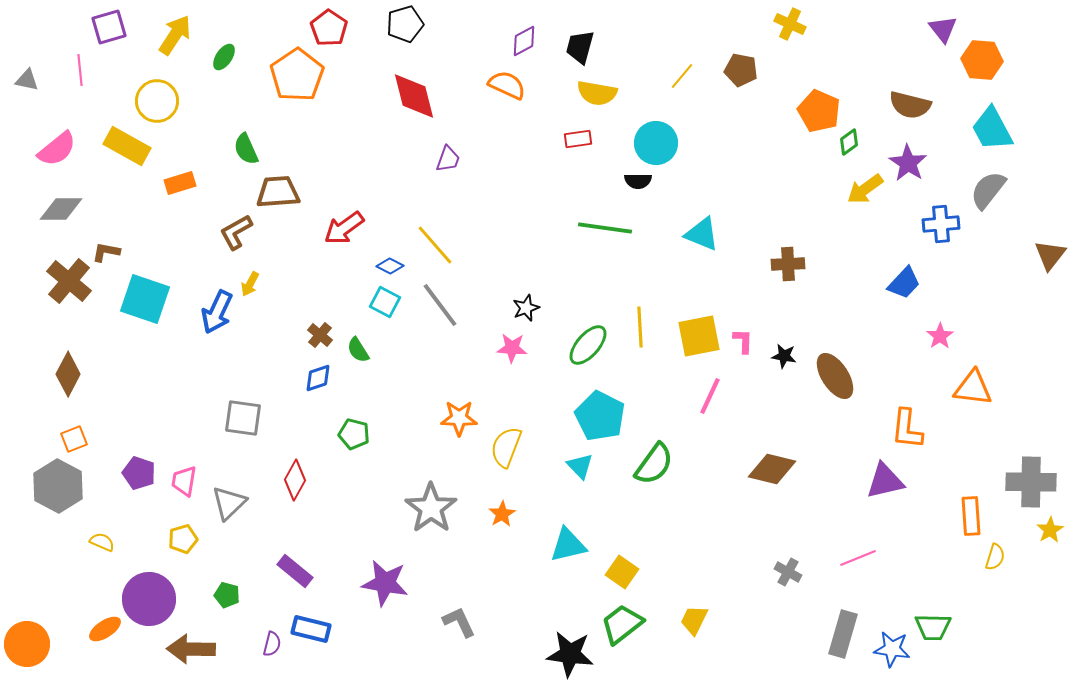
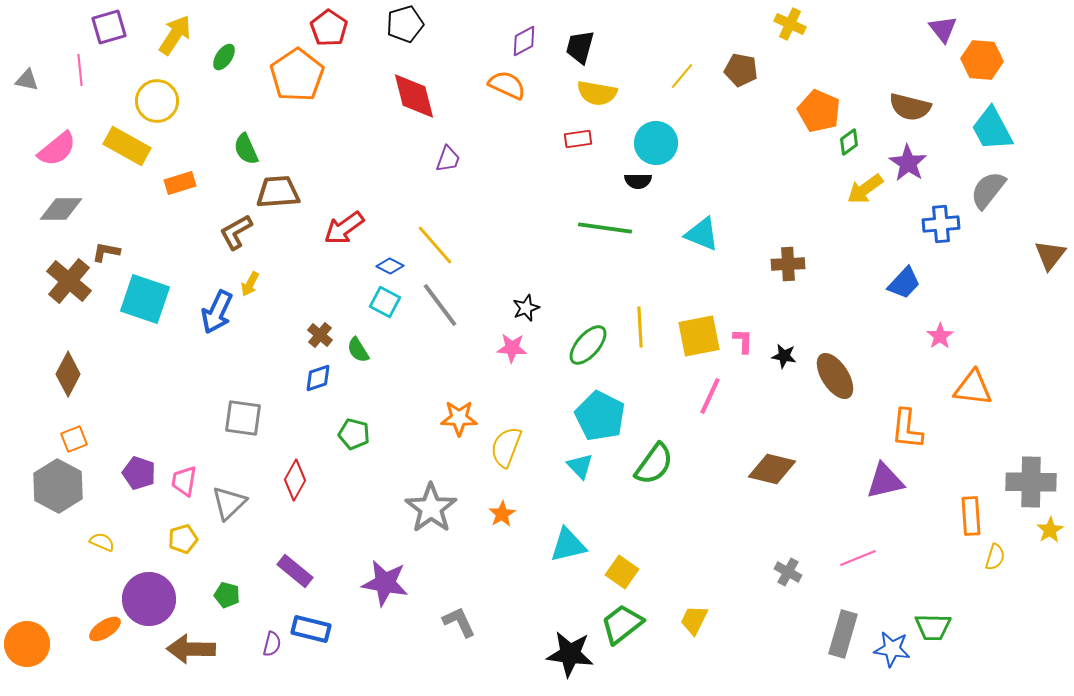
brown semicircle at (910, 105): moved 2 px down
